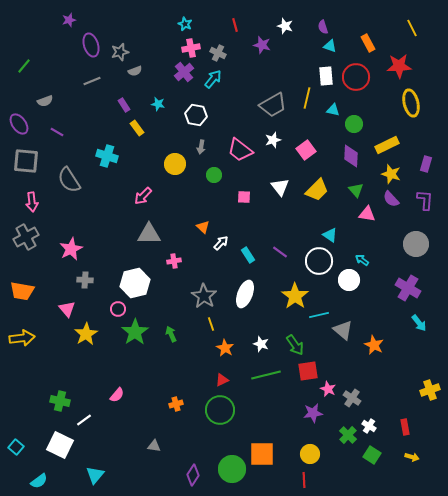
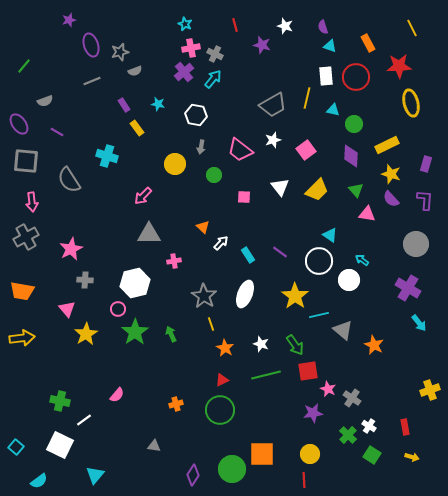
gray cross at (218, 53): moved 3 px left, 1 px down
